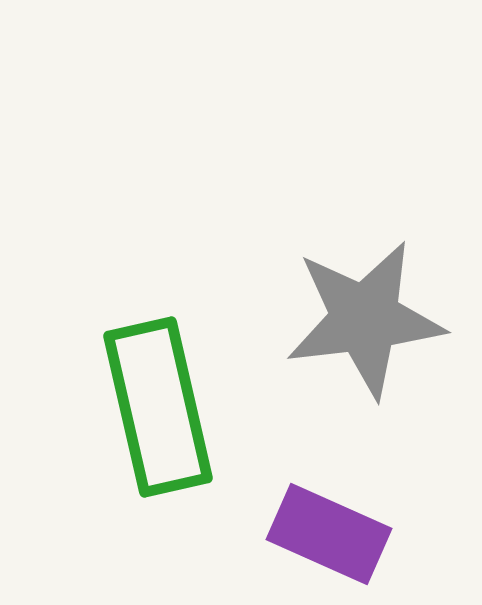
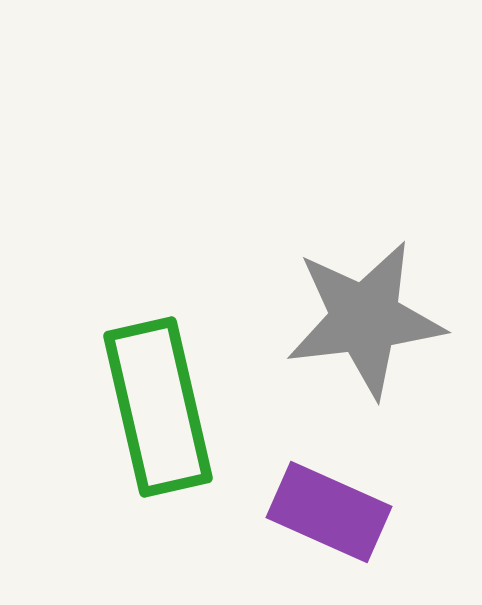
purple rectangle: moved 22 px up
